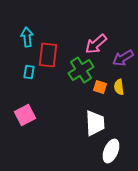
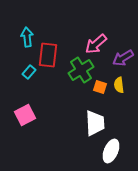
cyan rectangle: rotated 32 degrees clockwise
yellow semicircle: moved 2 px up
